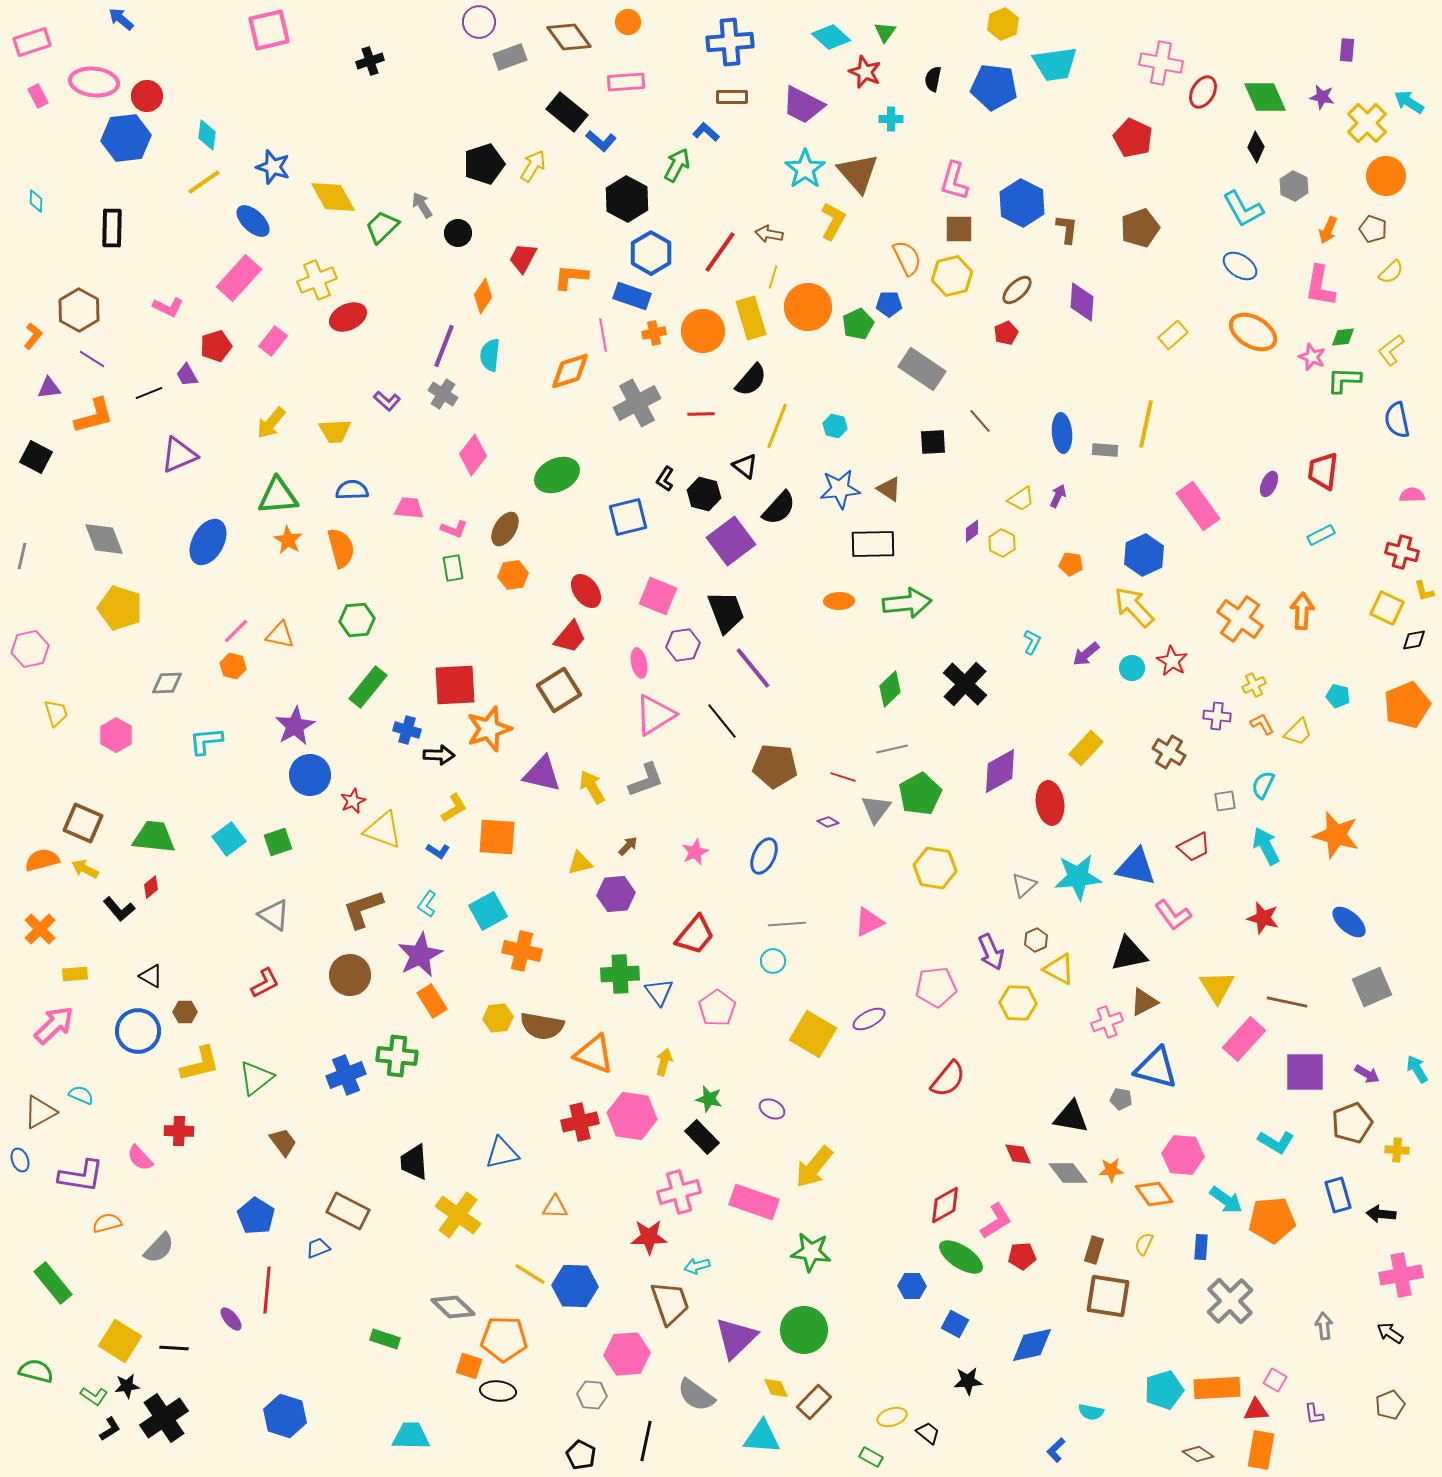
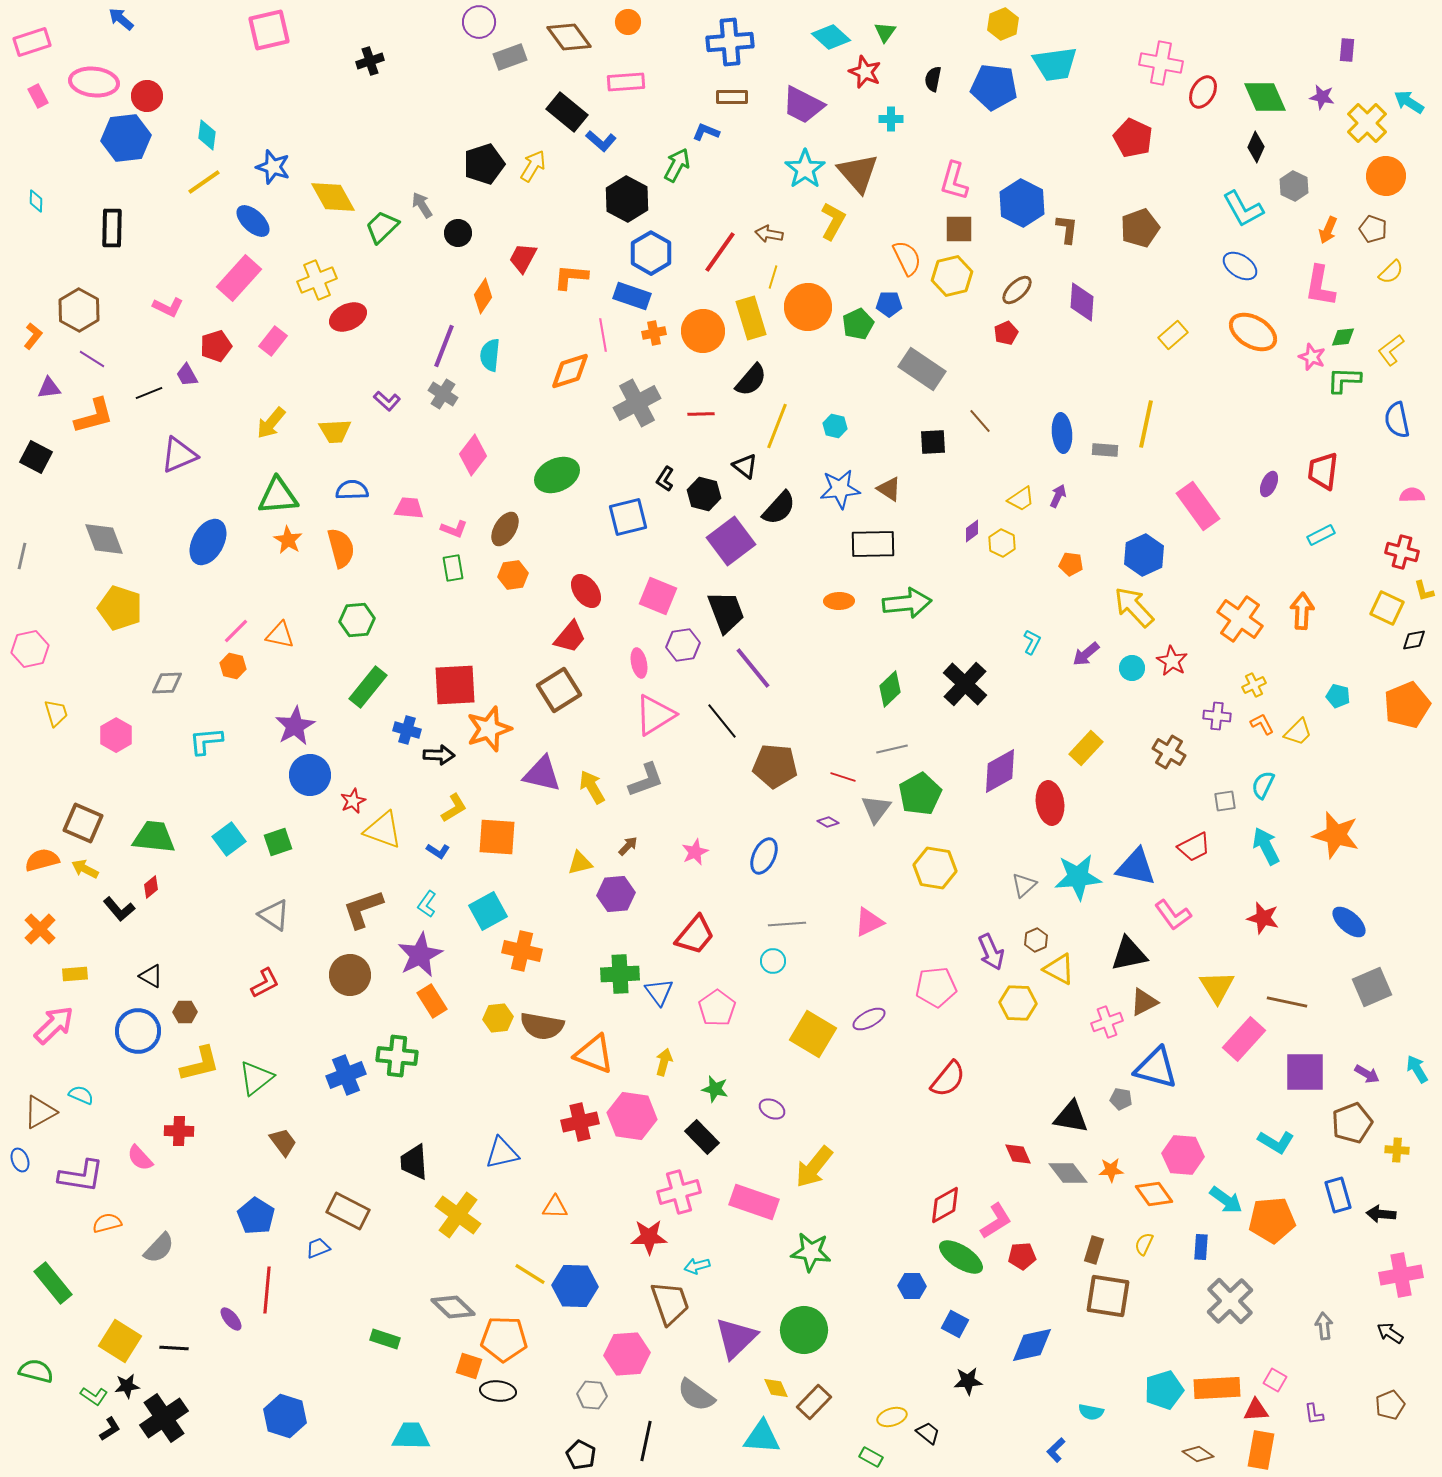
blue L-shape at (706, 132): rotated 20 degrees counterclockwise
green star at (709, 1099): moved 6 px right, 10 px up
